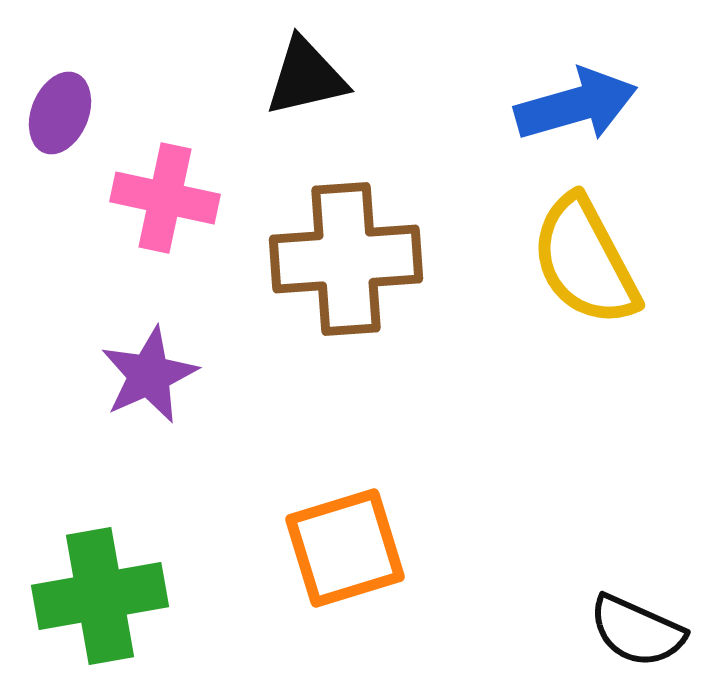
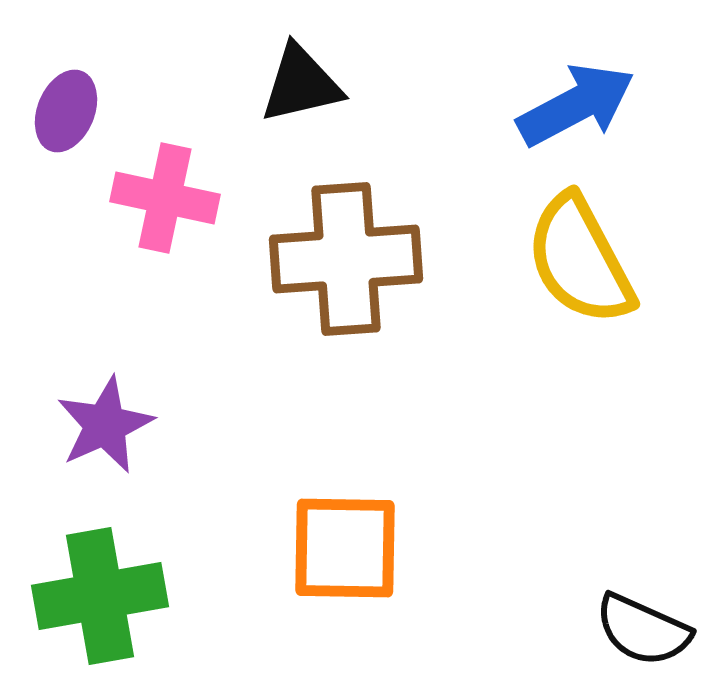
black triangle: moved 5 px left, 7 px down
blue arrow: rotated 12 degrees counterclockwise
purple ellipse: moved 6 px right, 2 px up
yellow semicircle: moved 5 px left, 1 px up
purple star: moved 44 px left, 50 px down
orange square: rotated 18 degrees clockwise
black semicircle: moved 6 px right, 1 px up
